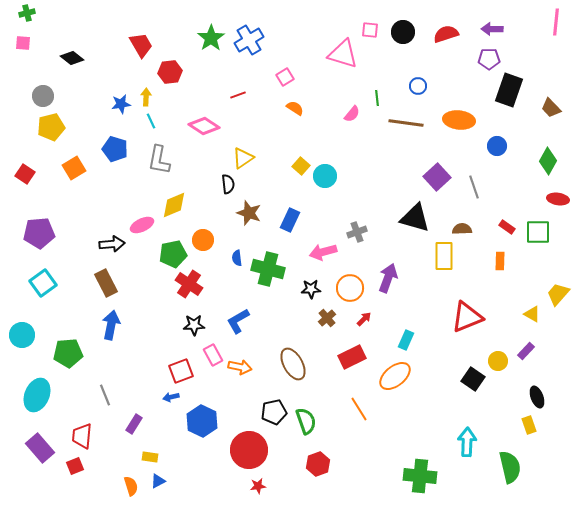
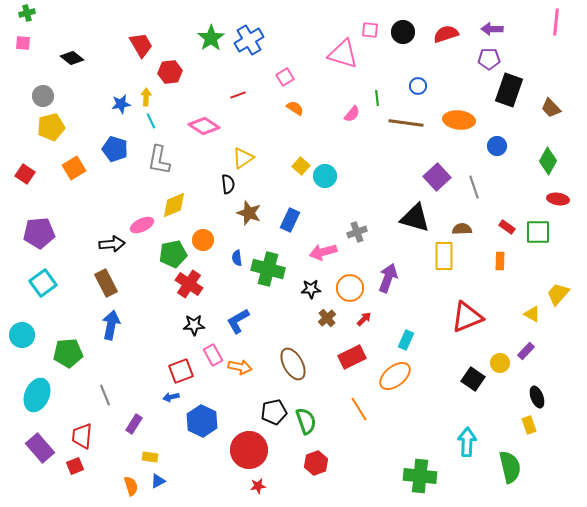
yellow circle at (498, 361): moved 2 px right, 2 px down
red hexagon at (318, 464): moved 2 px left, 1 px up
